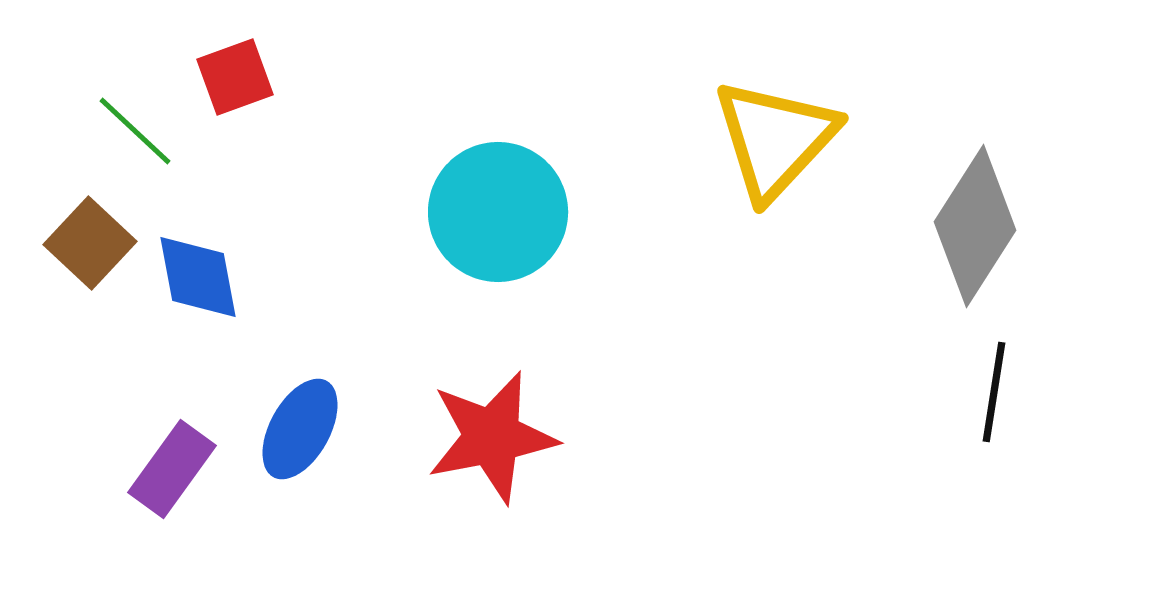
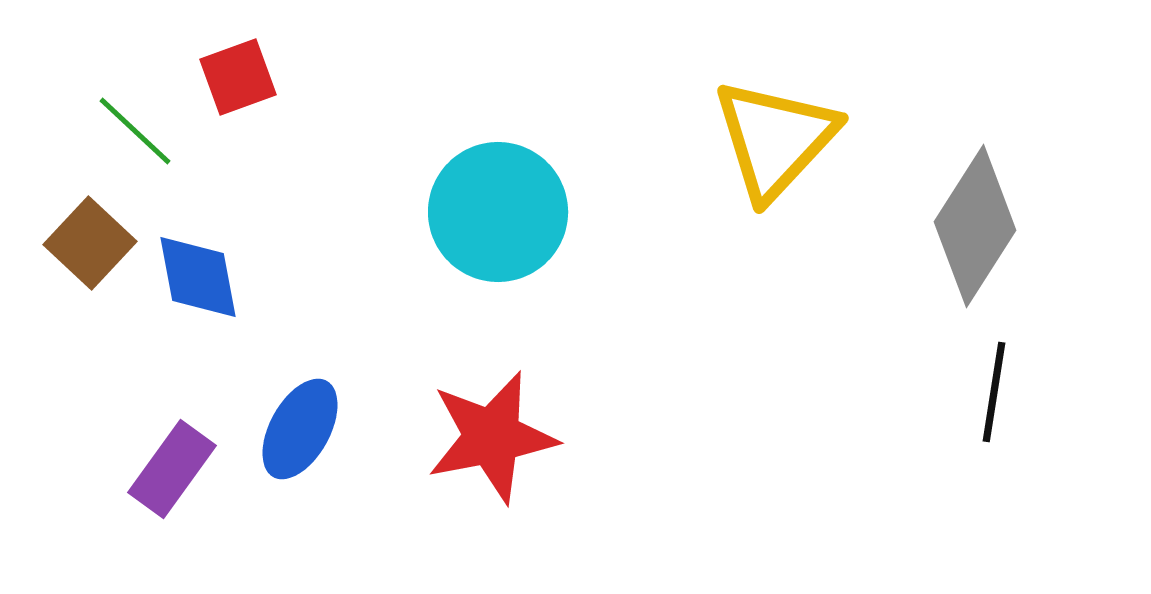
red square: moved 3 px right
